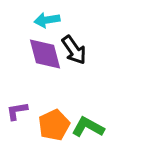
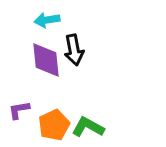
black arrow: rotated 24 degrees clockwise
purple diamond: moved 1 px right, 6 px down; rotated 9 degrees clockwise
purple L-shape: moved 2 px right, 1 px up
